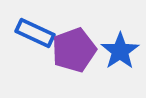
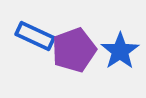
blue rectangle: moved 3 px down
